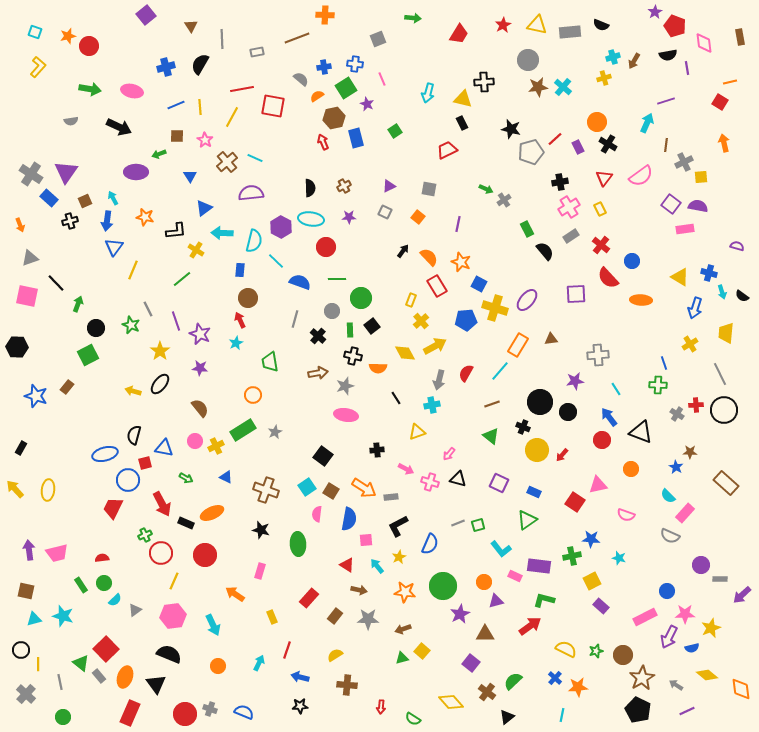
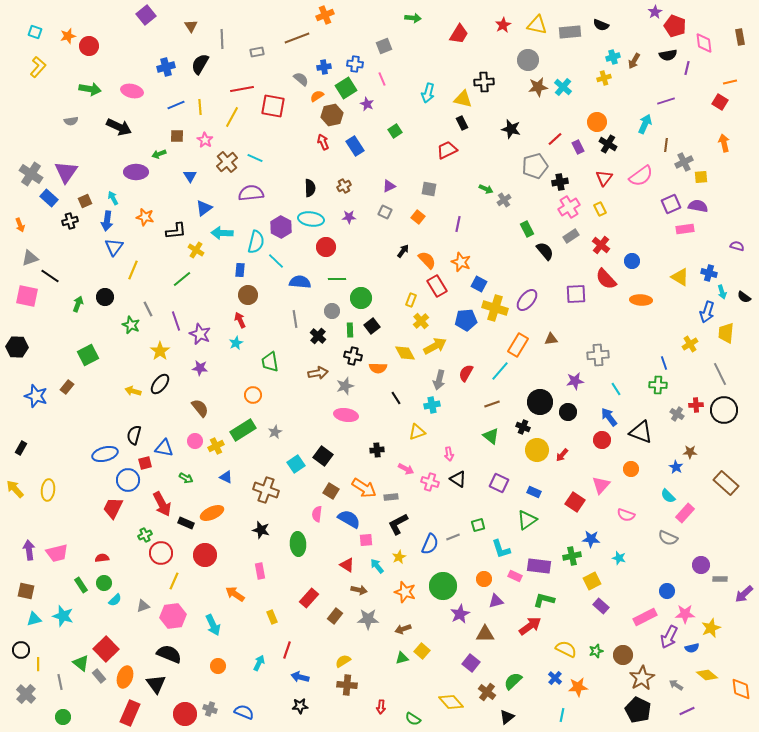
orange cross at (325, 15): rotated 24 degrees counterclockwise
gray square at (378, 39): moved 6 px right, 7 px down
purple line at (687, 68): rotated 24 degrees clockwise
brown hexagon at (334, 118): moved 2 px left, 3 px up
cyan arrow at (647, 123): moved 2 px left, 1 px down
blue rectangle at (356, 138): moved 1 px left, 8 px down; rotated 18 degrees counterclockwise
gray pentagon at (531, 152): moved 4 px right, 14 px down
purple square at (671, 204): rotated 30 degrees clockwise
cyan semicircle at (254, 241): moved 2 px right, 1 px down
orange semicircle at (429, 257): moved 2 px left, 3 px down
red semicircle at (608, 278): moved 2 px left, 1 px down
blue semicircle at (300, 282): rotated 15 degrees counterclockwise
black line at (56, 283): moved 6 px left, 7 px up; rotated 12 degrees counterclockwise
black semicircle at (742, 296): moved 2 px right, 1 px down
brown circle at (248, 298): moved 3 px up
blue arrow at (695, 308): moved 12 px right, 4 px down
gray line at (295, 319): rotated 24 degrees counterclockwise
black circle at (96, 328): moved 9 px right, 31 px up
pink arrow at (449, 454): rotated 48 degrees counterclockwise
black triangle at (458, 479): rotated 18 degrees clockwise
pink triangle at (598, 485): moved 3 px right; rotated 36 degrees counterclockwise
cyan square at (307, 487): moved 11 px left, 23 px up
blue semicircle at (349, 519): rotated 70 degrees counterclockwise
gray line at (458, 523): moved 5 px left, 14 px down
black L-shape at (398, 526): moved 2 px up
gray semicircle at (670, 536): moved 2 px left, 2 px down
cyan L-shape at (501, 549): rotated 20 degrees clockwise
pink rectangle at (260, 571): rotated 28 degrees counterclockwise
orange circle at (484, 582): moved 3 px up
orange star at (405, 592): rotated 10 degrees clockwise
purple arrow at (742, 595): moved 2 px right, 1 px up
gray triangle at (135, 610): moved 8 px right, 4 px up; rotated 16 degrees clockwise
yellow semicircle at (335, 655): moved 8 px right, 6 px down
